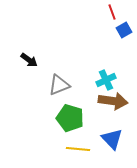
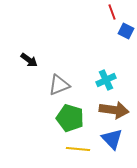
blue square: moved 2 px right, 1 px down; rotated 35 degrees counterclockwise
brown arrow: moved 1 px right, 9 px down
